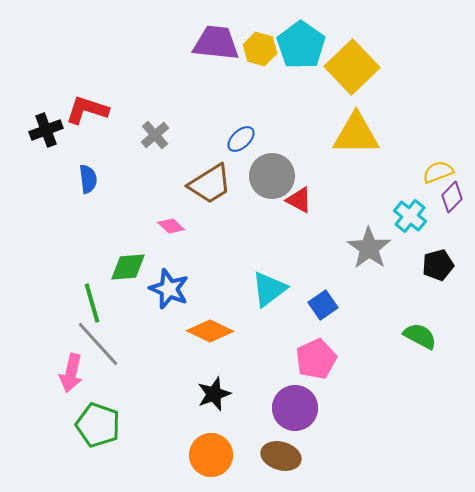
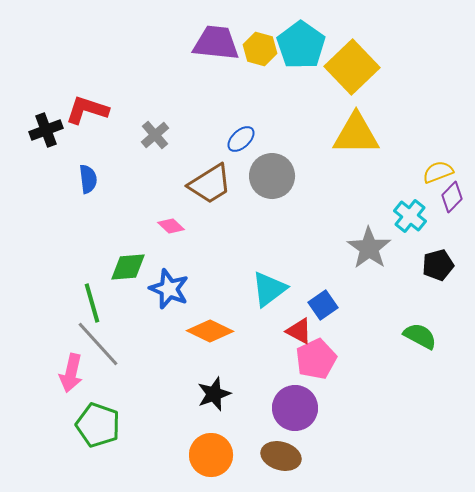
red triangle: moved 131 px down
